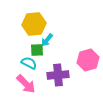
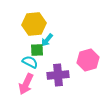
cyan semicircle: moved 1 px right, 1 px up
pink arrow: rotated 70 degrees clockwise
